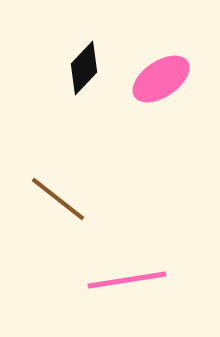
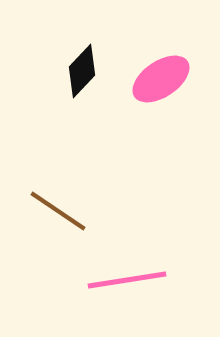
black diamond: moved 2 px left, 3 px down
brown line: moved 12 px down; rotated 4 degrees counterclockwise
